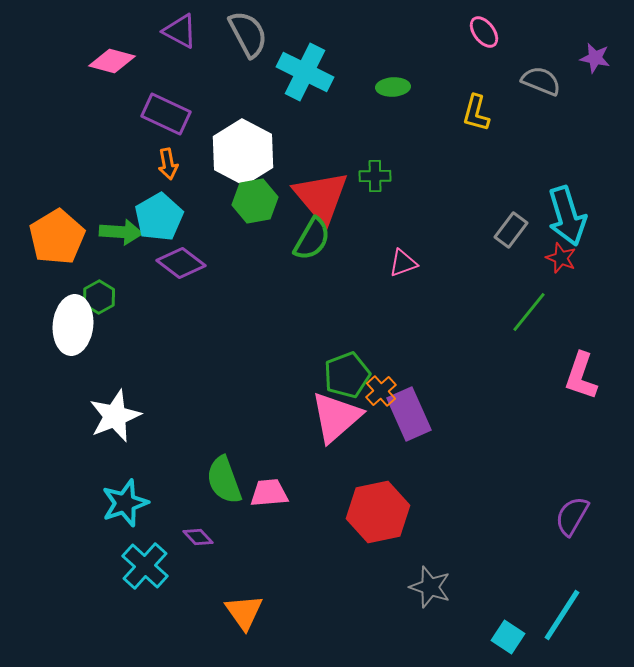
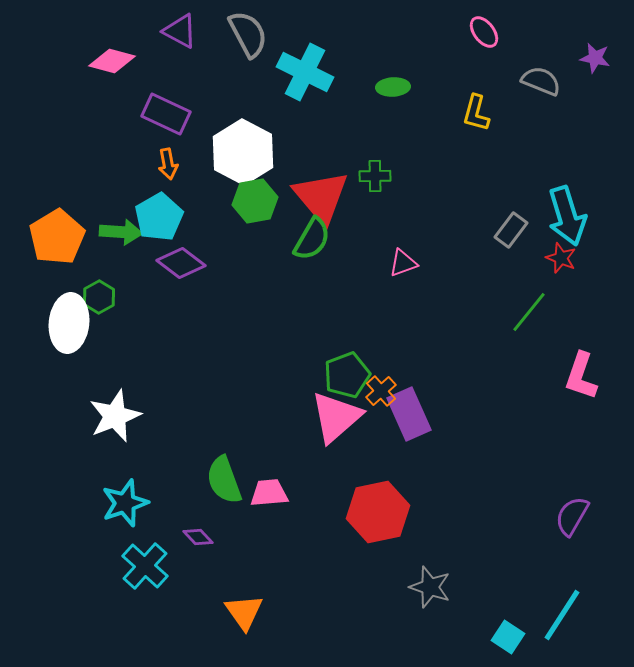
white ellipse at (73, 325): moved 4 px left, 2 px up
